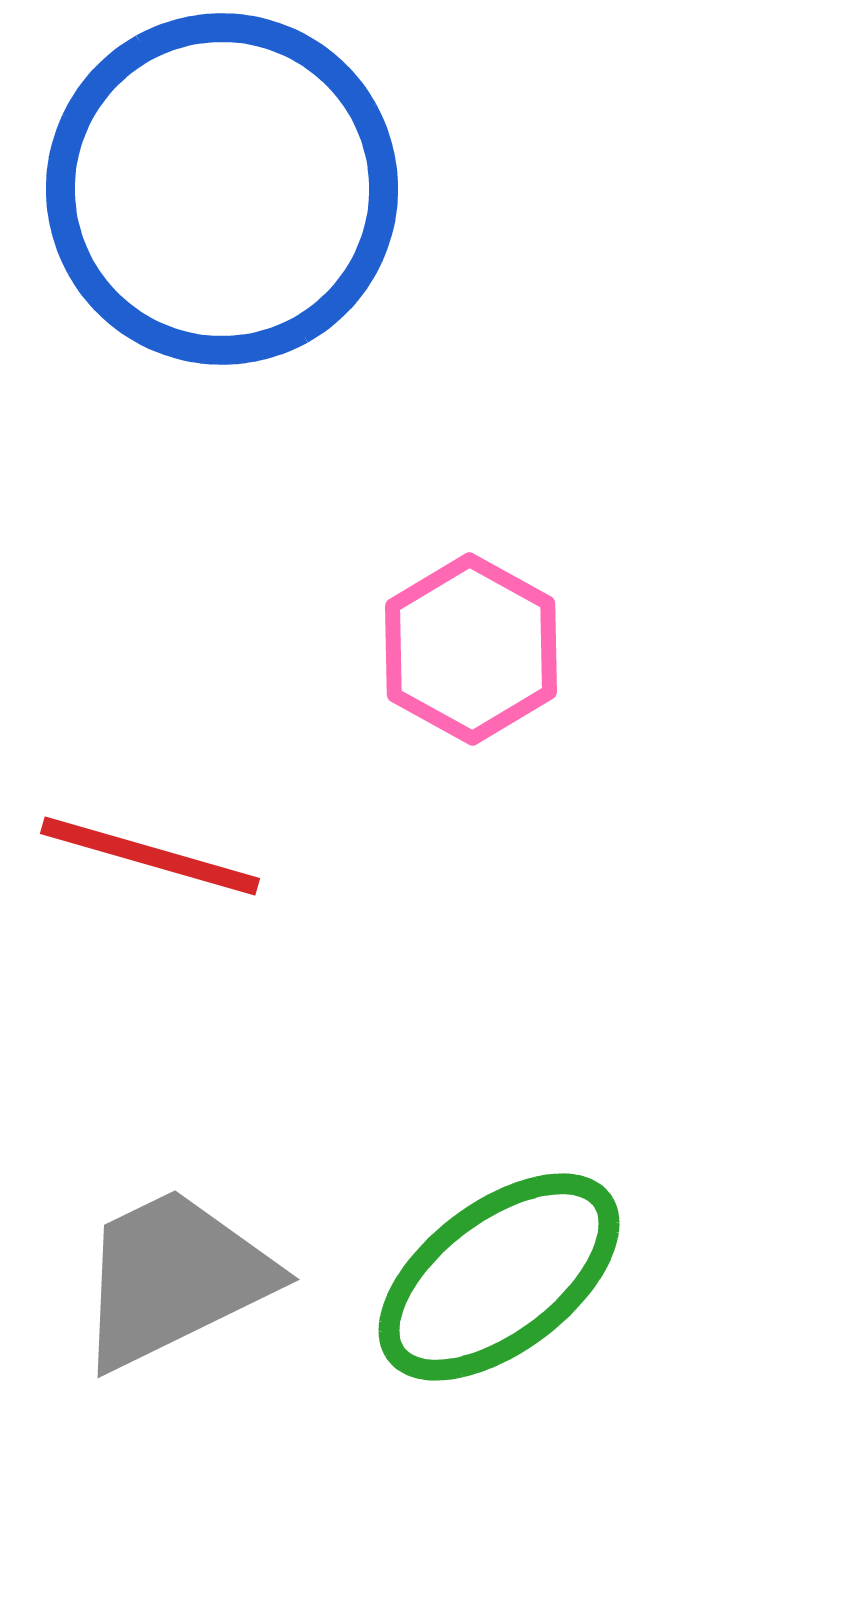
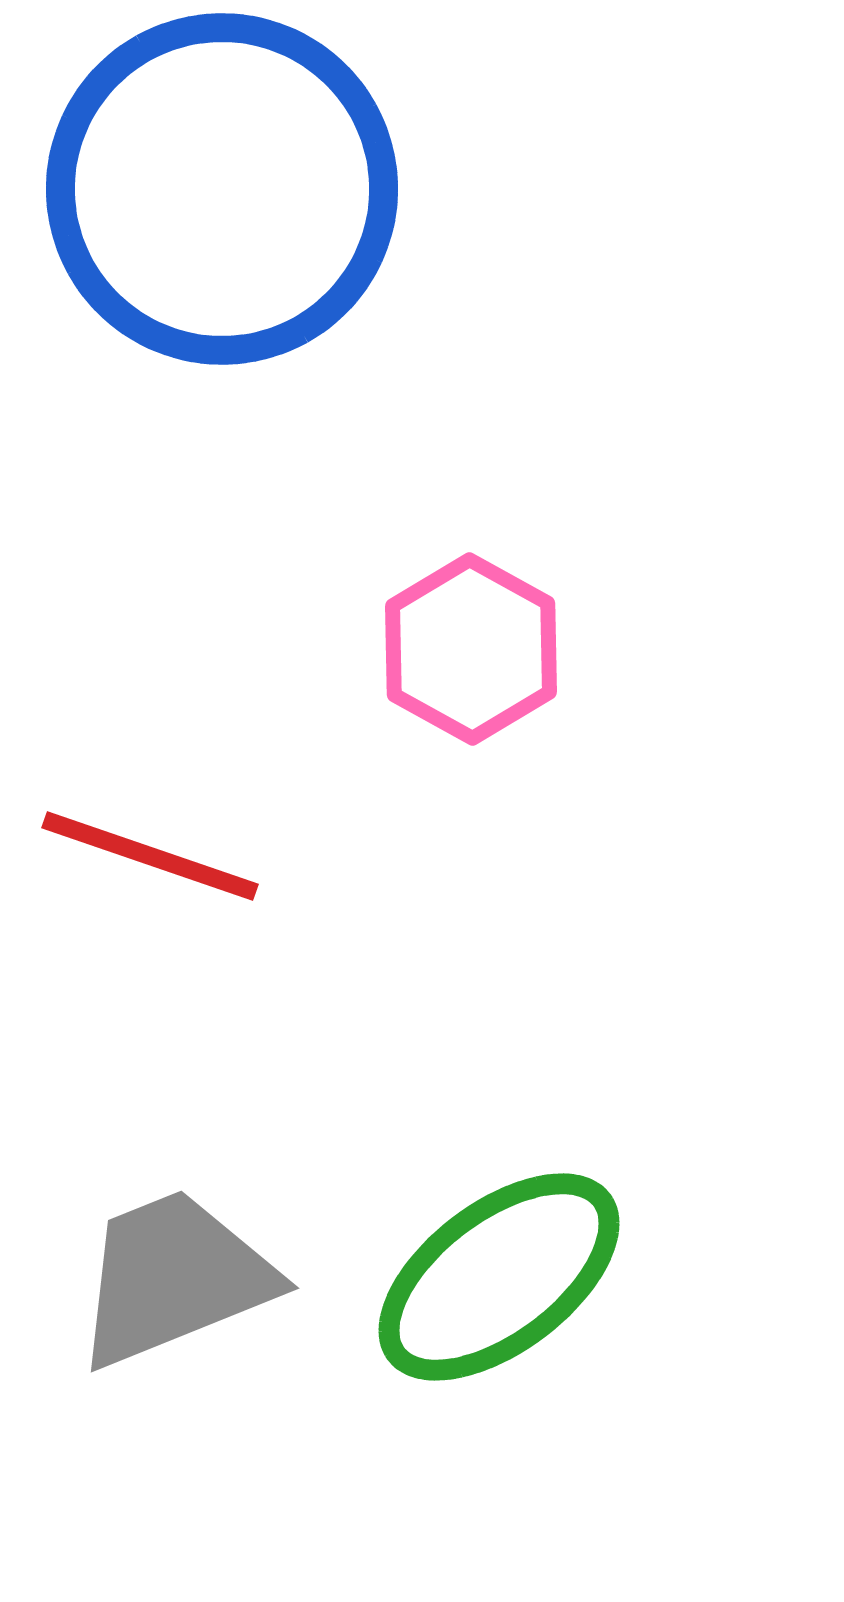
red line: rotated 3 degrees clockwise
gray trapezoid: rotated 4 degrees clockwise
